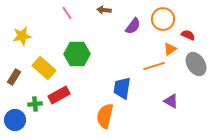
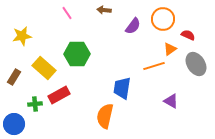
blue circle: moved 1 px left, 4 px down
